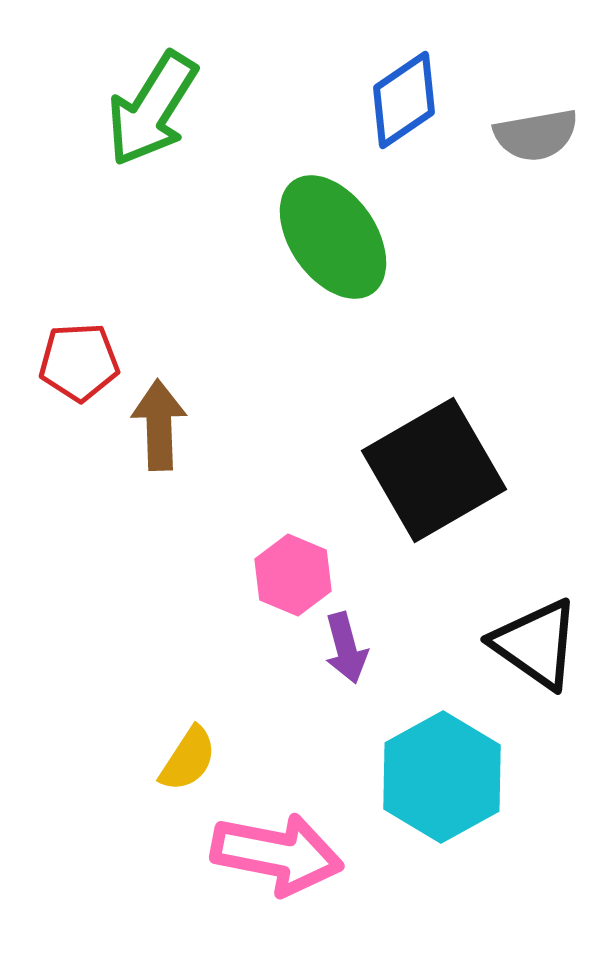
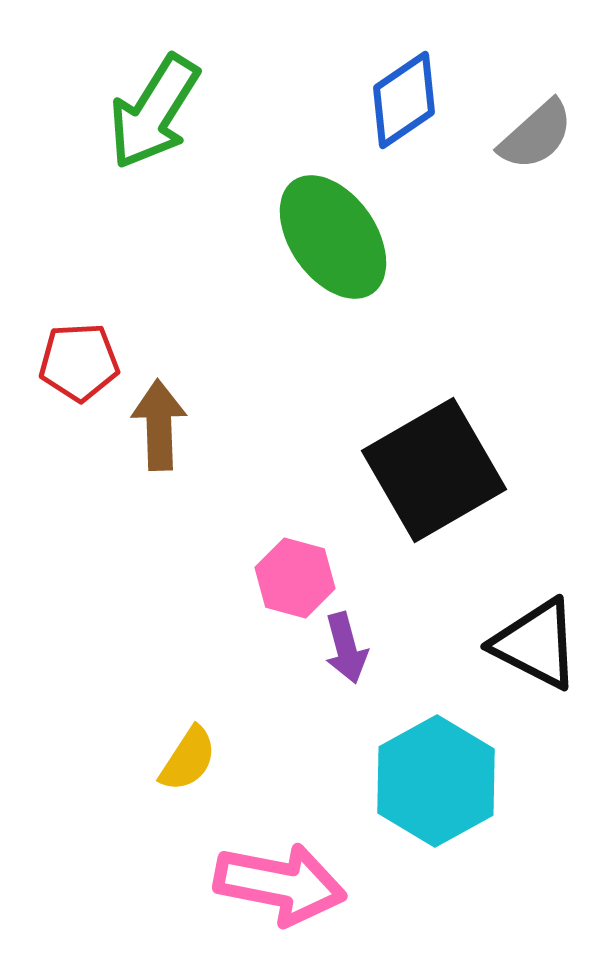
green arrow: moved 2 px right, 3 px down
gray semicircle: rotated 32 degrees counterclockwise
pink hexagon: moved 2 px right, 3 px down; rotated 8 degrees counterclockwise
black triangle: rotated 8 degrees counterclockwise
cyan hexagon: moved 6 px left, 4 px down
pink arrow: moved 3 px right, 30 px down
